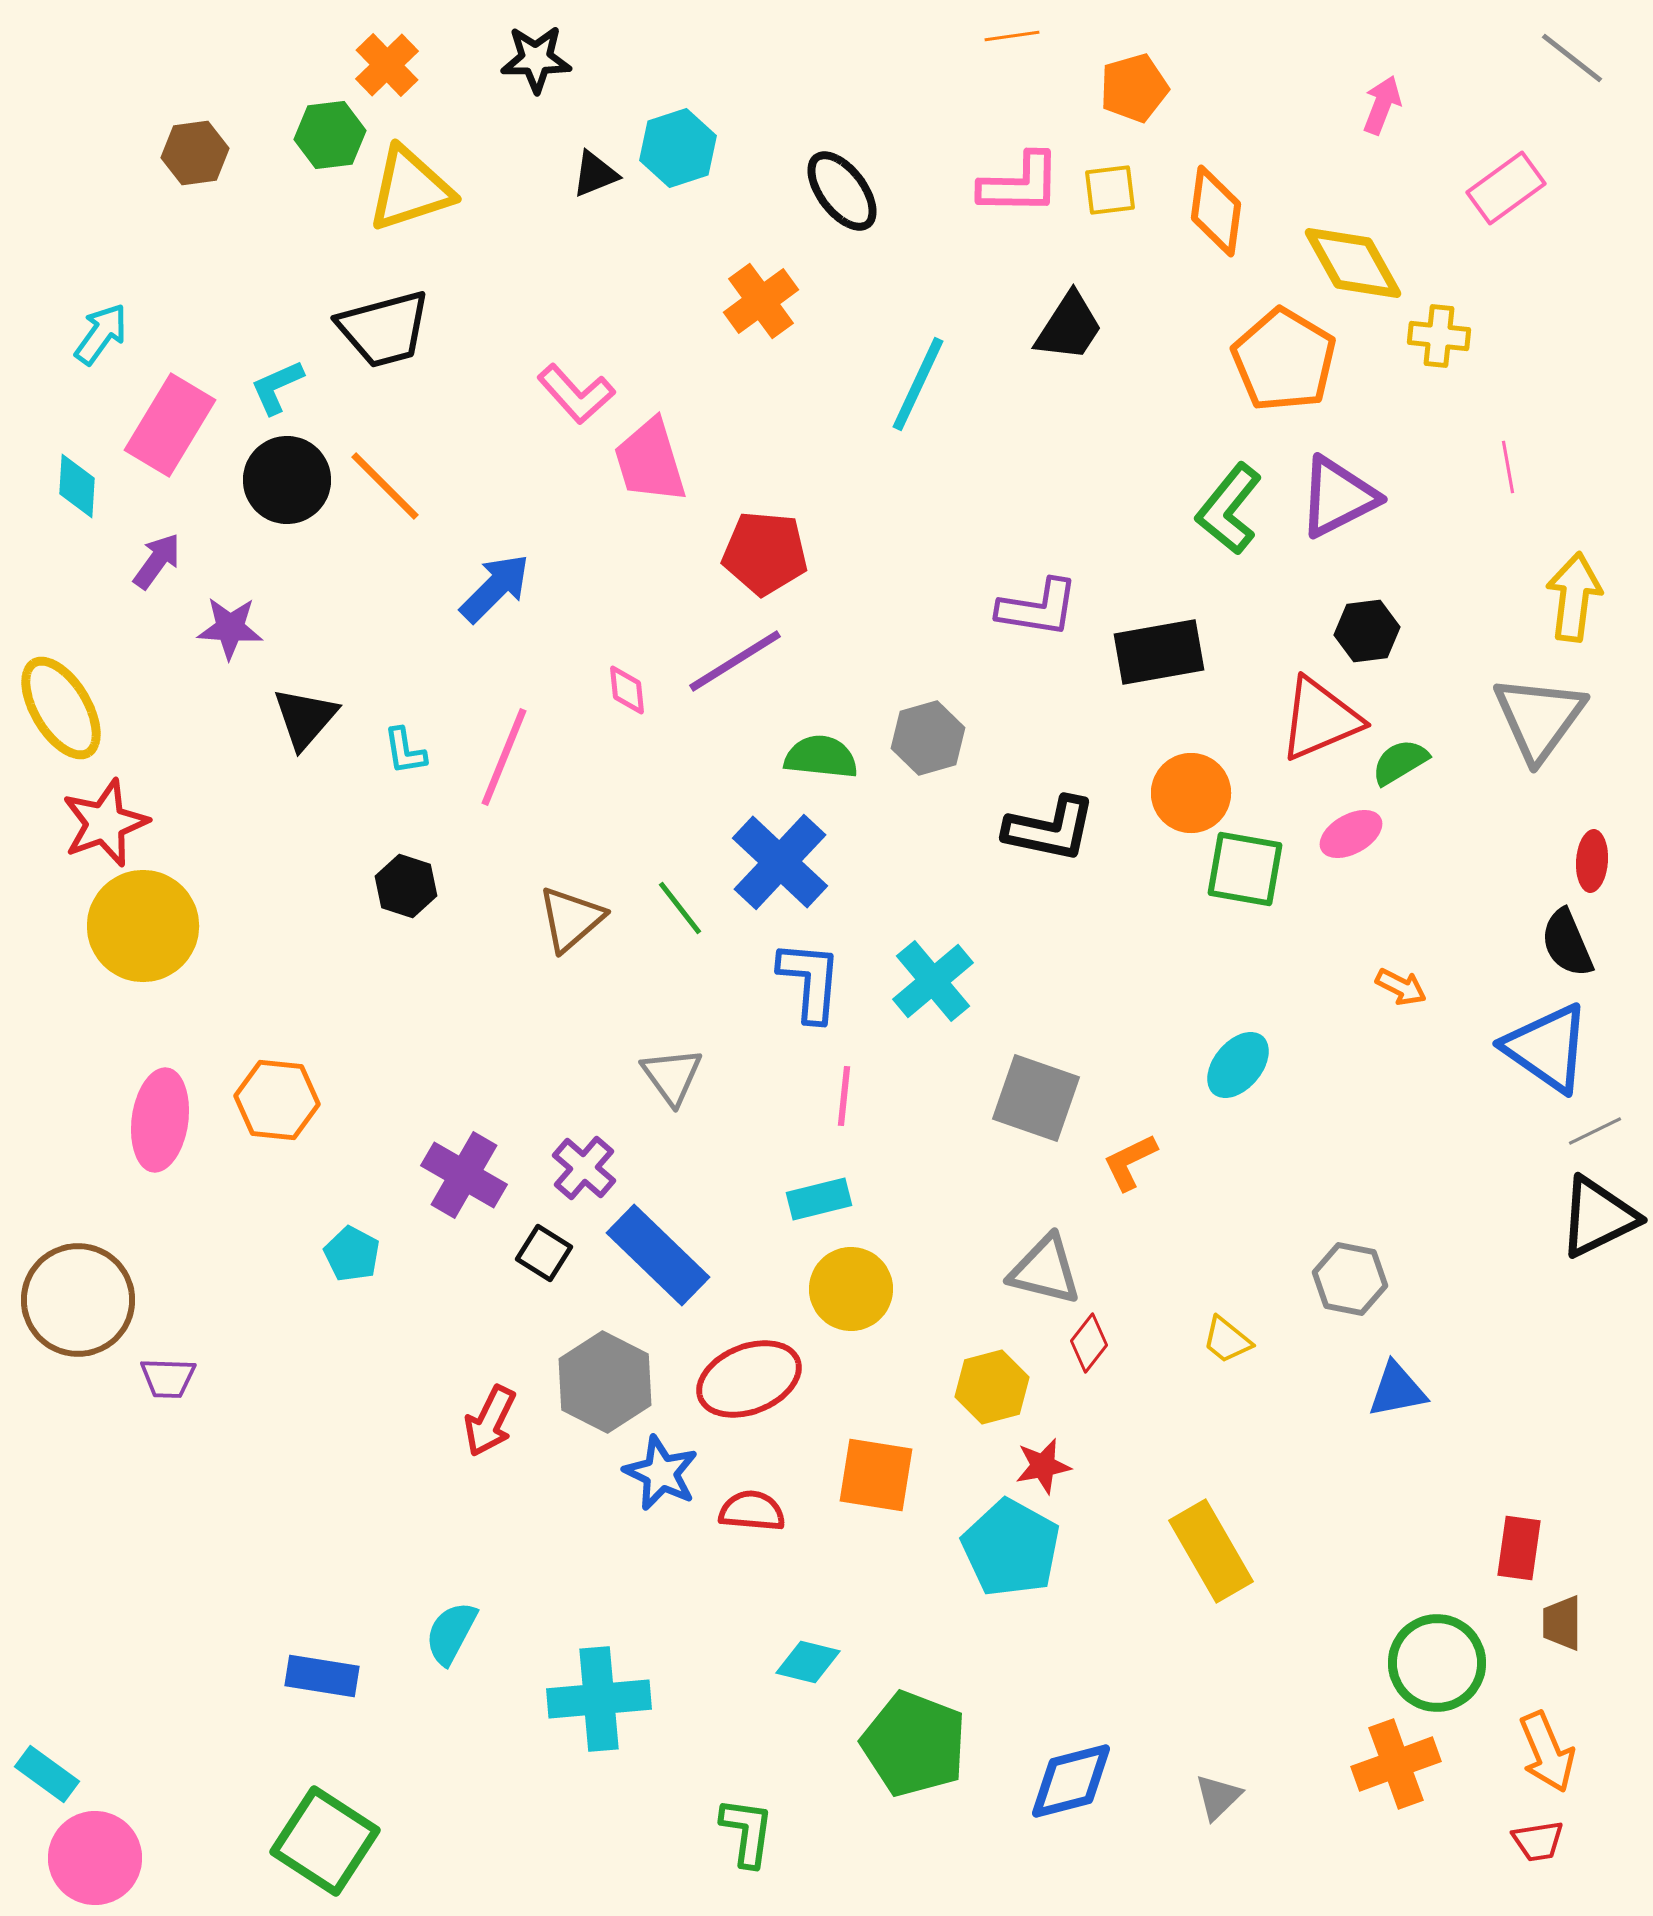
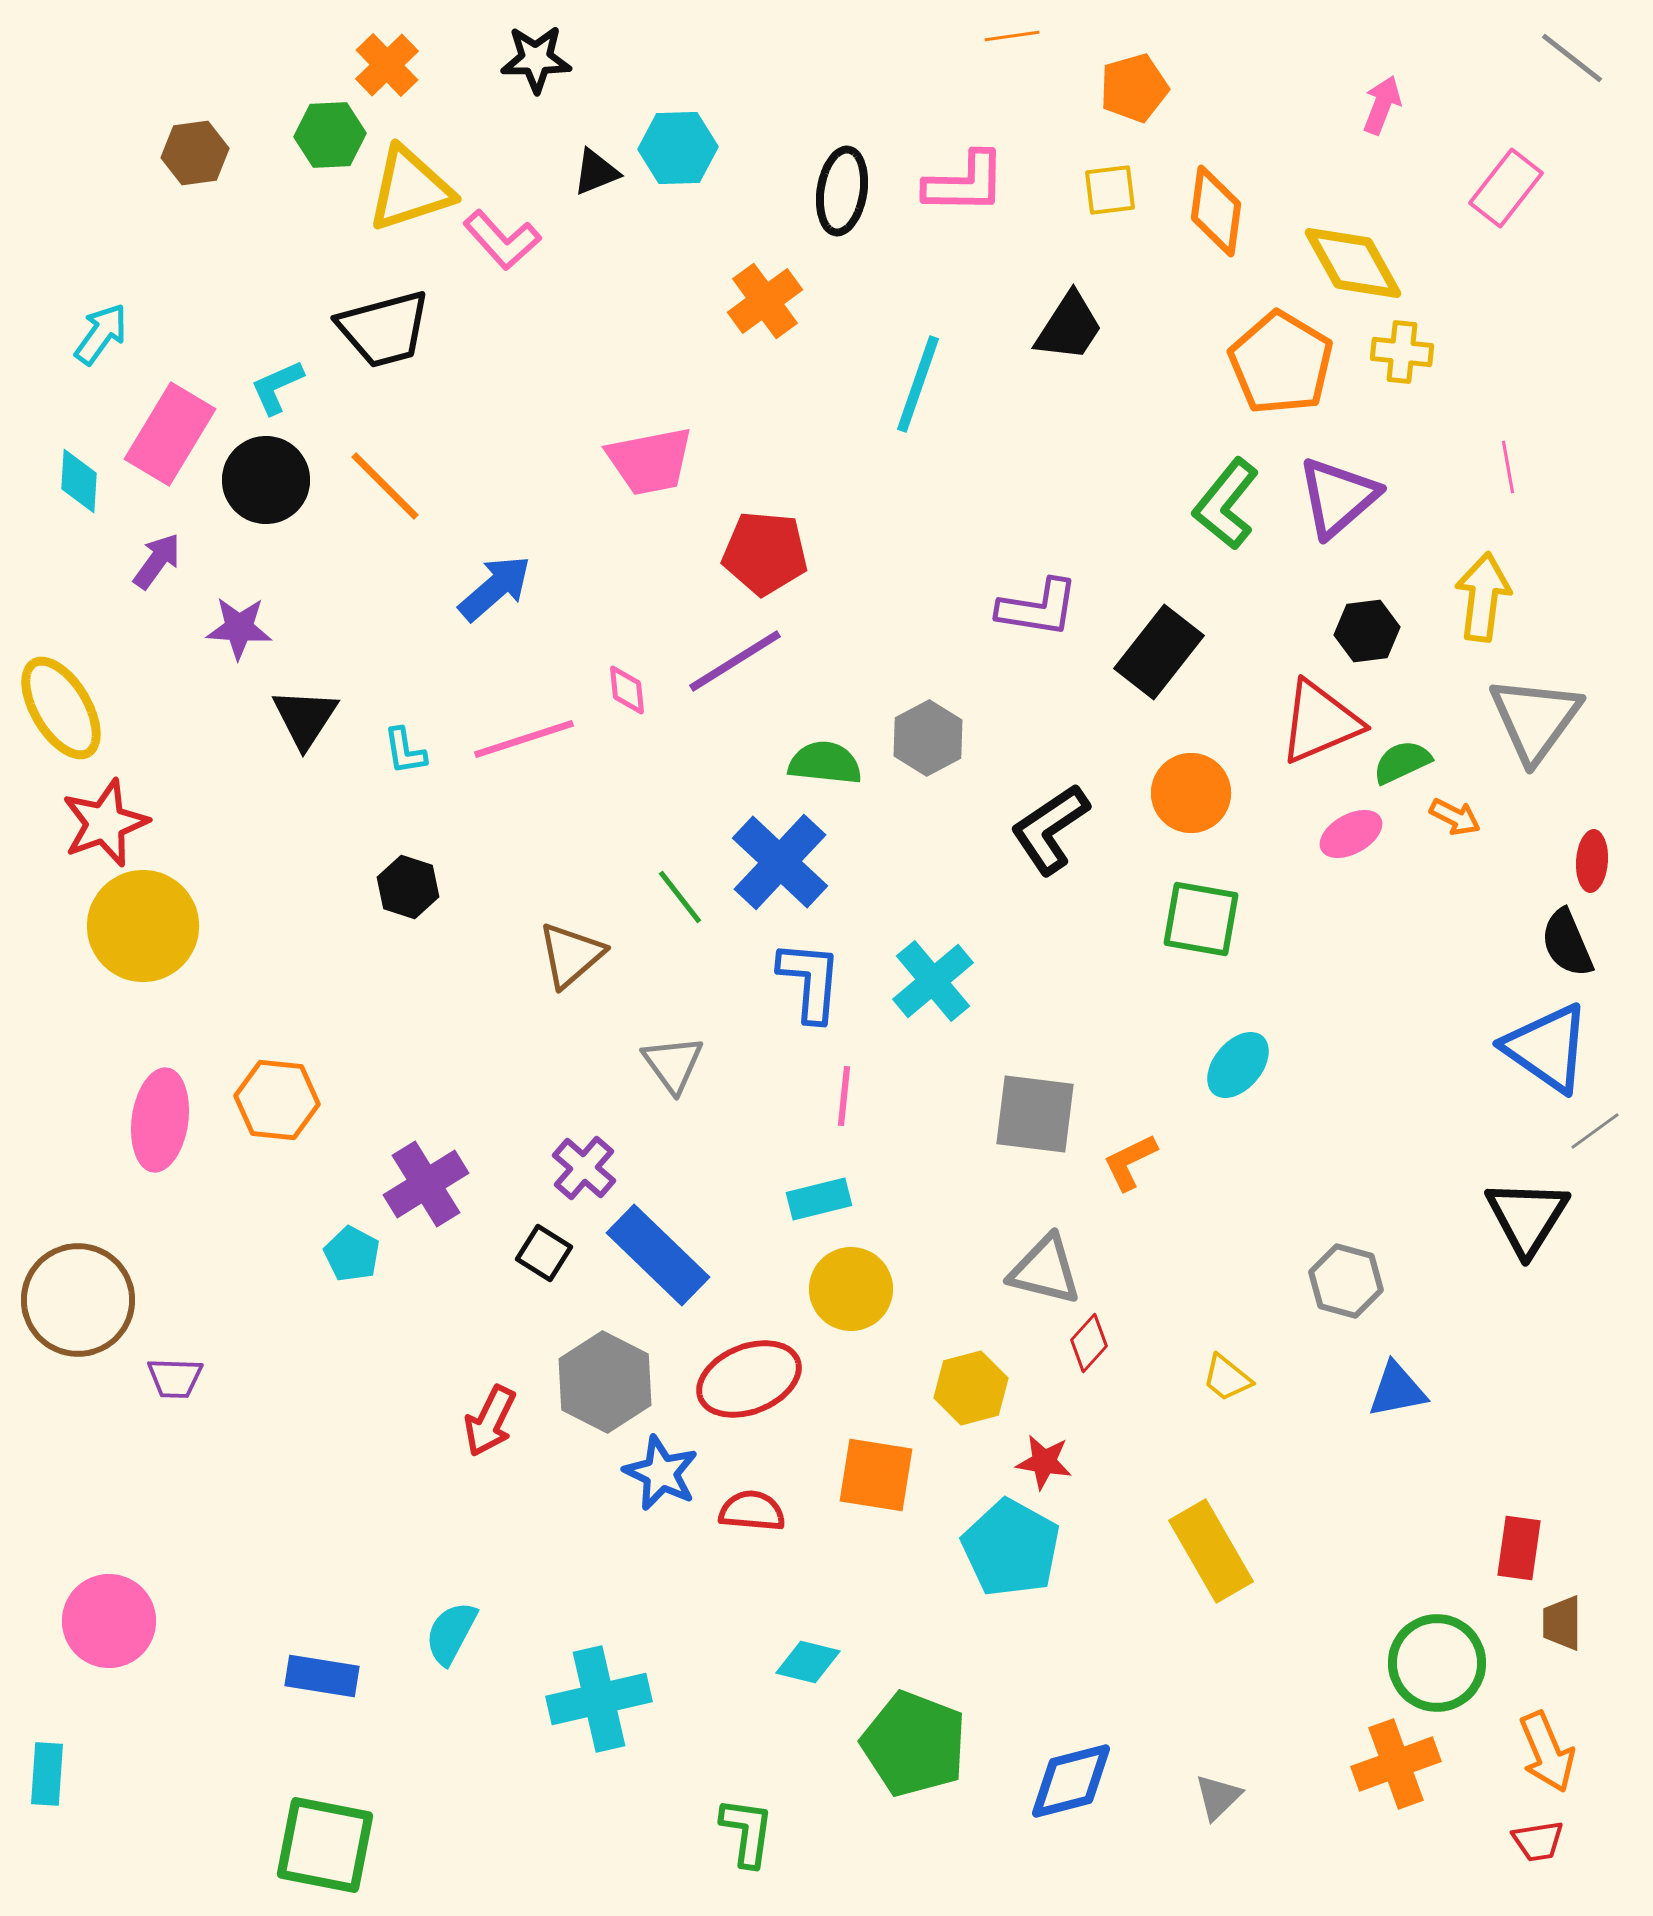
green hexagon at (330, 135): rotated 4 degrees clockwise
cyan hexagon at (678, 148): rotated 16 degrees clockwise
black triangle at (595, 174): moved 1 px right, 2 px up
pink L-shape at (1020, 184): moved 55 px left, 1 px up
pink rectangle at (1506, 188): rotated 16 degrees counterclockwise
black ellipse at (842, 191): rotated 46 degrees clockwise
orange cross at (761, 301): moved 4 px right
yellow cross at (1439, 336): moved 37 px left, 16 px down
orange pentagon at (1284, 360): moved 3 px left, 3 px down
cyan line at (918, 384): rotated 6 degrees counterclockwise
pink L-shape at (576, 394): moved 74 px left, 154 px up
pink rectangle at (170, 425): moved 9 px down
pink trapezoid at (650, 461): rotated 84 degrees counterclockwise
black circle at (287, 480): moved 21 px left
cyan diamond at (77, 486): moved 2 px right, 5 px up
purple triangle at (1338, 497): rotated 14 degrees counterclockwise
green L-shape at (1229, 509): moved 3 px left, 5 px up
blue arrow at (495, 588): rotated 4 degrees clockwise
yellow arrow at (1574, 597): moved 91 px left
purple star at (230, 628): moved 9 px right
black rectangle at (1159, 652): rotated 42 degrees counterclockwise
black triangle at (305, 718): rotated 8 degrees counterclockwise
gray triangle at (1539, 718): moved 4 px left, 1 px down
red triangle at (1320, 719): moved 3 px down
gray hexagon at (928, 738): rotated 12 degrees counterclockwise
pink line at (504, 757): moved 20 px right, 18 px up; rotated 50 degrees clockwise
green semicircle at (821, 757): moved 4 px right, 6 px down
green semicircle at (1400, 762): moved 2 px right; rotated 6 degrees clockwise
black L-shape at (1050, 829): rotated 134 degrees clockwise
green square at (1245, 869): moved 44 px left, 50 px down
black hexagon at (406, 886): moved 2 px right, 1 px down
green line at (680, 908): moved 11 px up
brown triangle at (571, 919): moved 36 px down
orange arrow at (1401, 987): moved 54 px right, 170 px up
gray triangle at (672, 1076): moved 1 px right, 12 px up
gray square at (1036, 1098): moved 1 px left, 16 px down; rotated 12 degrees counterclockwise
gray line at (1595, 1131): rotated 10 degrees counterclockwise
purple cross at (464, 1175): moved 38 px left, 9 px down; rotated 28 degrees clockwise
black triangle at (1598, 1217): moved 71 px left; rotated 32 degrees counterclockwise
gray hexagon at (1350, 1279): moved 4 px left, 2 px down; rotated 4 degrees clockwise
yellow trapezoid at (1227, 1340): moved 38 px down
red diamond at (1089, 1343): rotated 4 degrees clockwise
purple trapezoid at (168, 1378): moved 7 px right
yellow hexagon at (992, 1387): moved 21 px left, 1 px down
red star at (1043, 1466): moved 1 px right, 4 px up; rotated 20 degrees clockwise
cyan cross at (599, 1699): rotated 8 degrees counterclockwise
cyan rectangle at (47, 1774): rotated 58 degrees clockwise
green square at (325, 1841): moved 4 px down; rotated 22 degrees counterclockwise
pink circle at (95, 1858): moved 14 px right, 237 px up
